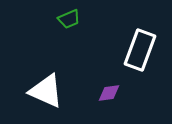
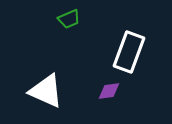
white rectangle: moved 11 px left, 2 px down
purple diamond: moved 2 px up
